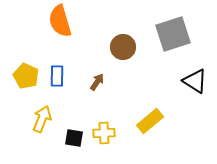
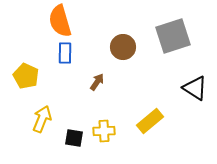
gray square: moved 2 px down
blue rectangle: moved 8 px right, 23 px up
black triangle: moved 7 px down
yellow cross: moved 2 px up
